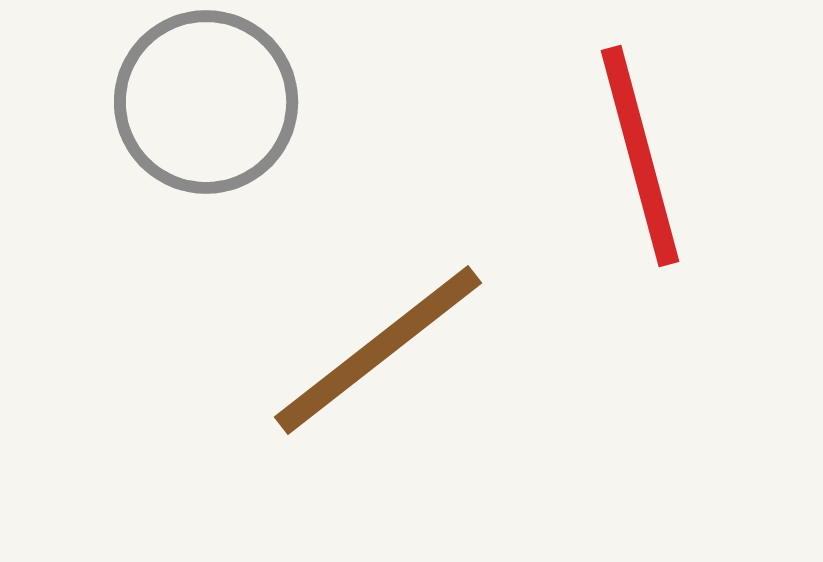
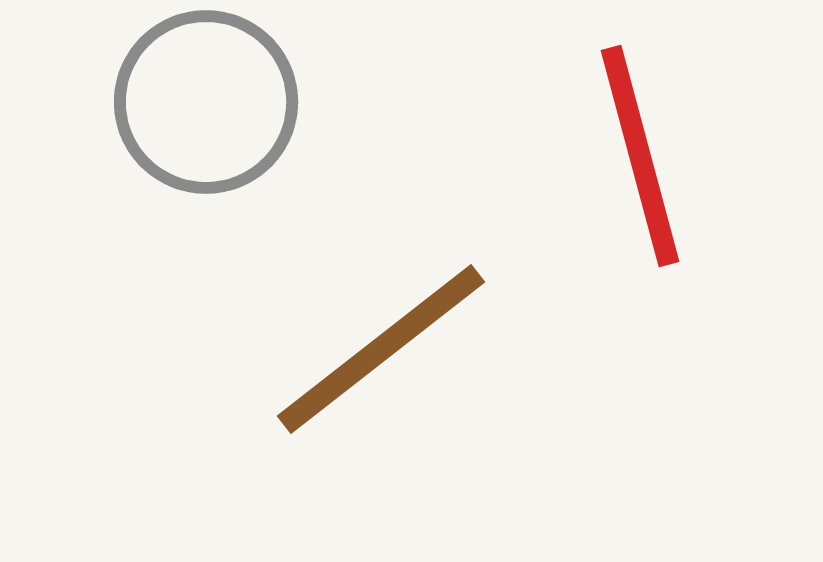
brown line: moved 3 px right, 1 px up
